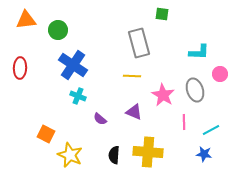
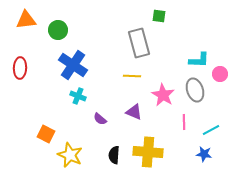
green square: moved 3 px left, 2 px down
cyan L-shape: moved 8 px down
